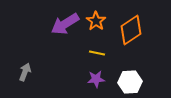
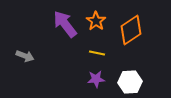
purple arrow: rotated 84 degrees clockwise
gray arrow: moved 16 px up; rotated 90 degrees clockwise
